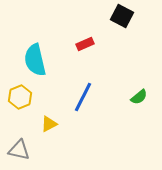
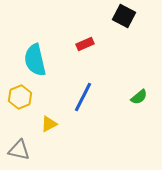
black square: moved 2 px right
